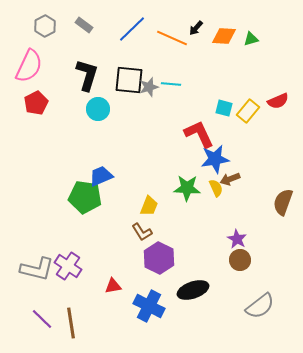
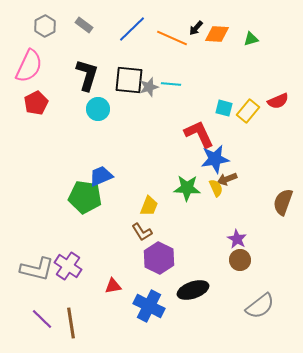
orange diamond: moved 7 px left, 2 px up
brown arrow: moved 3 px left
